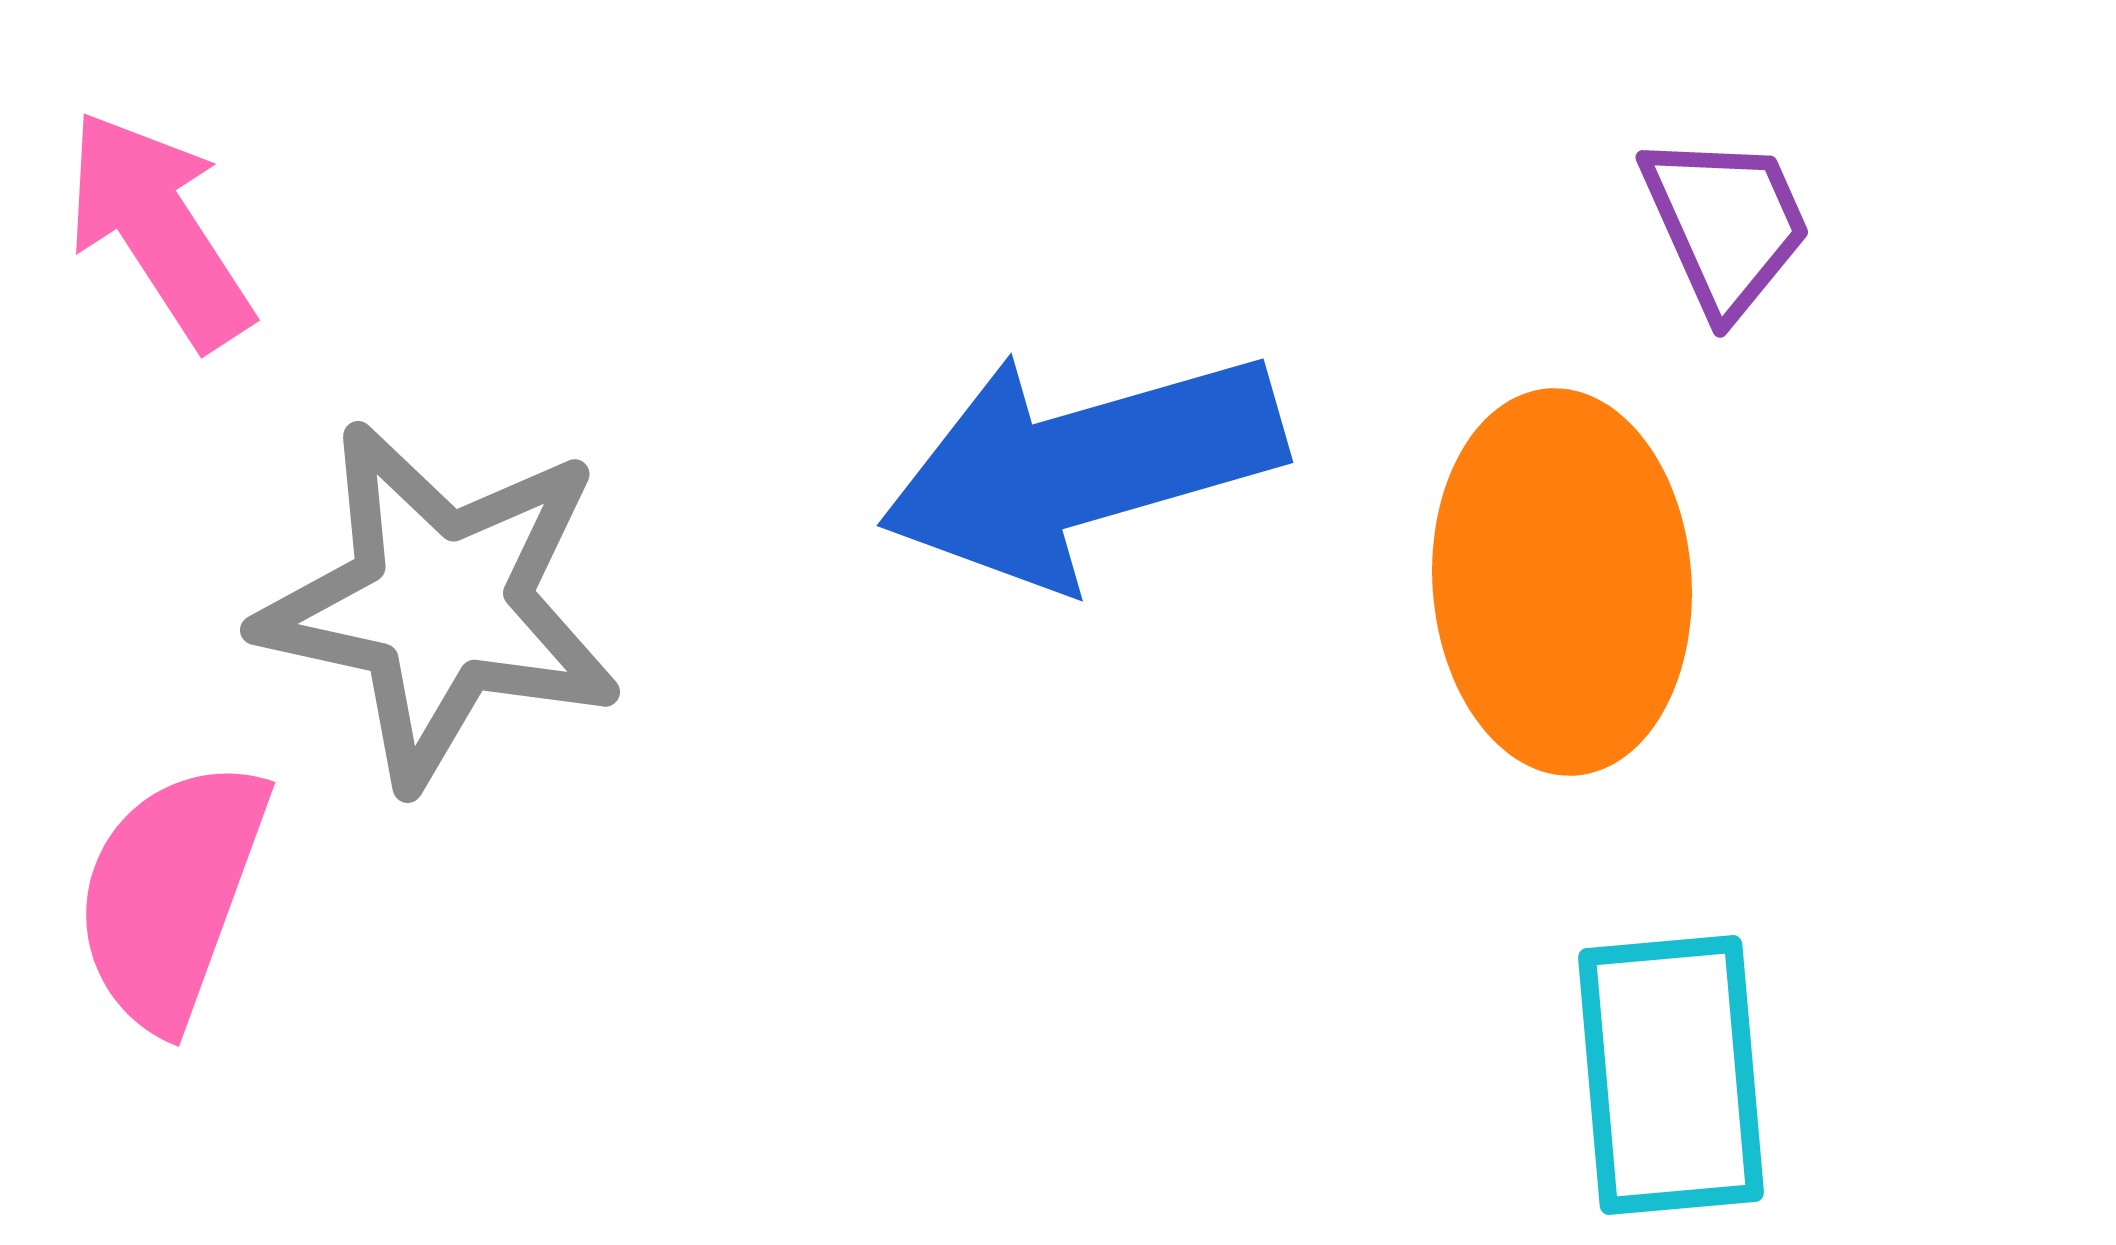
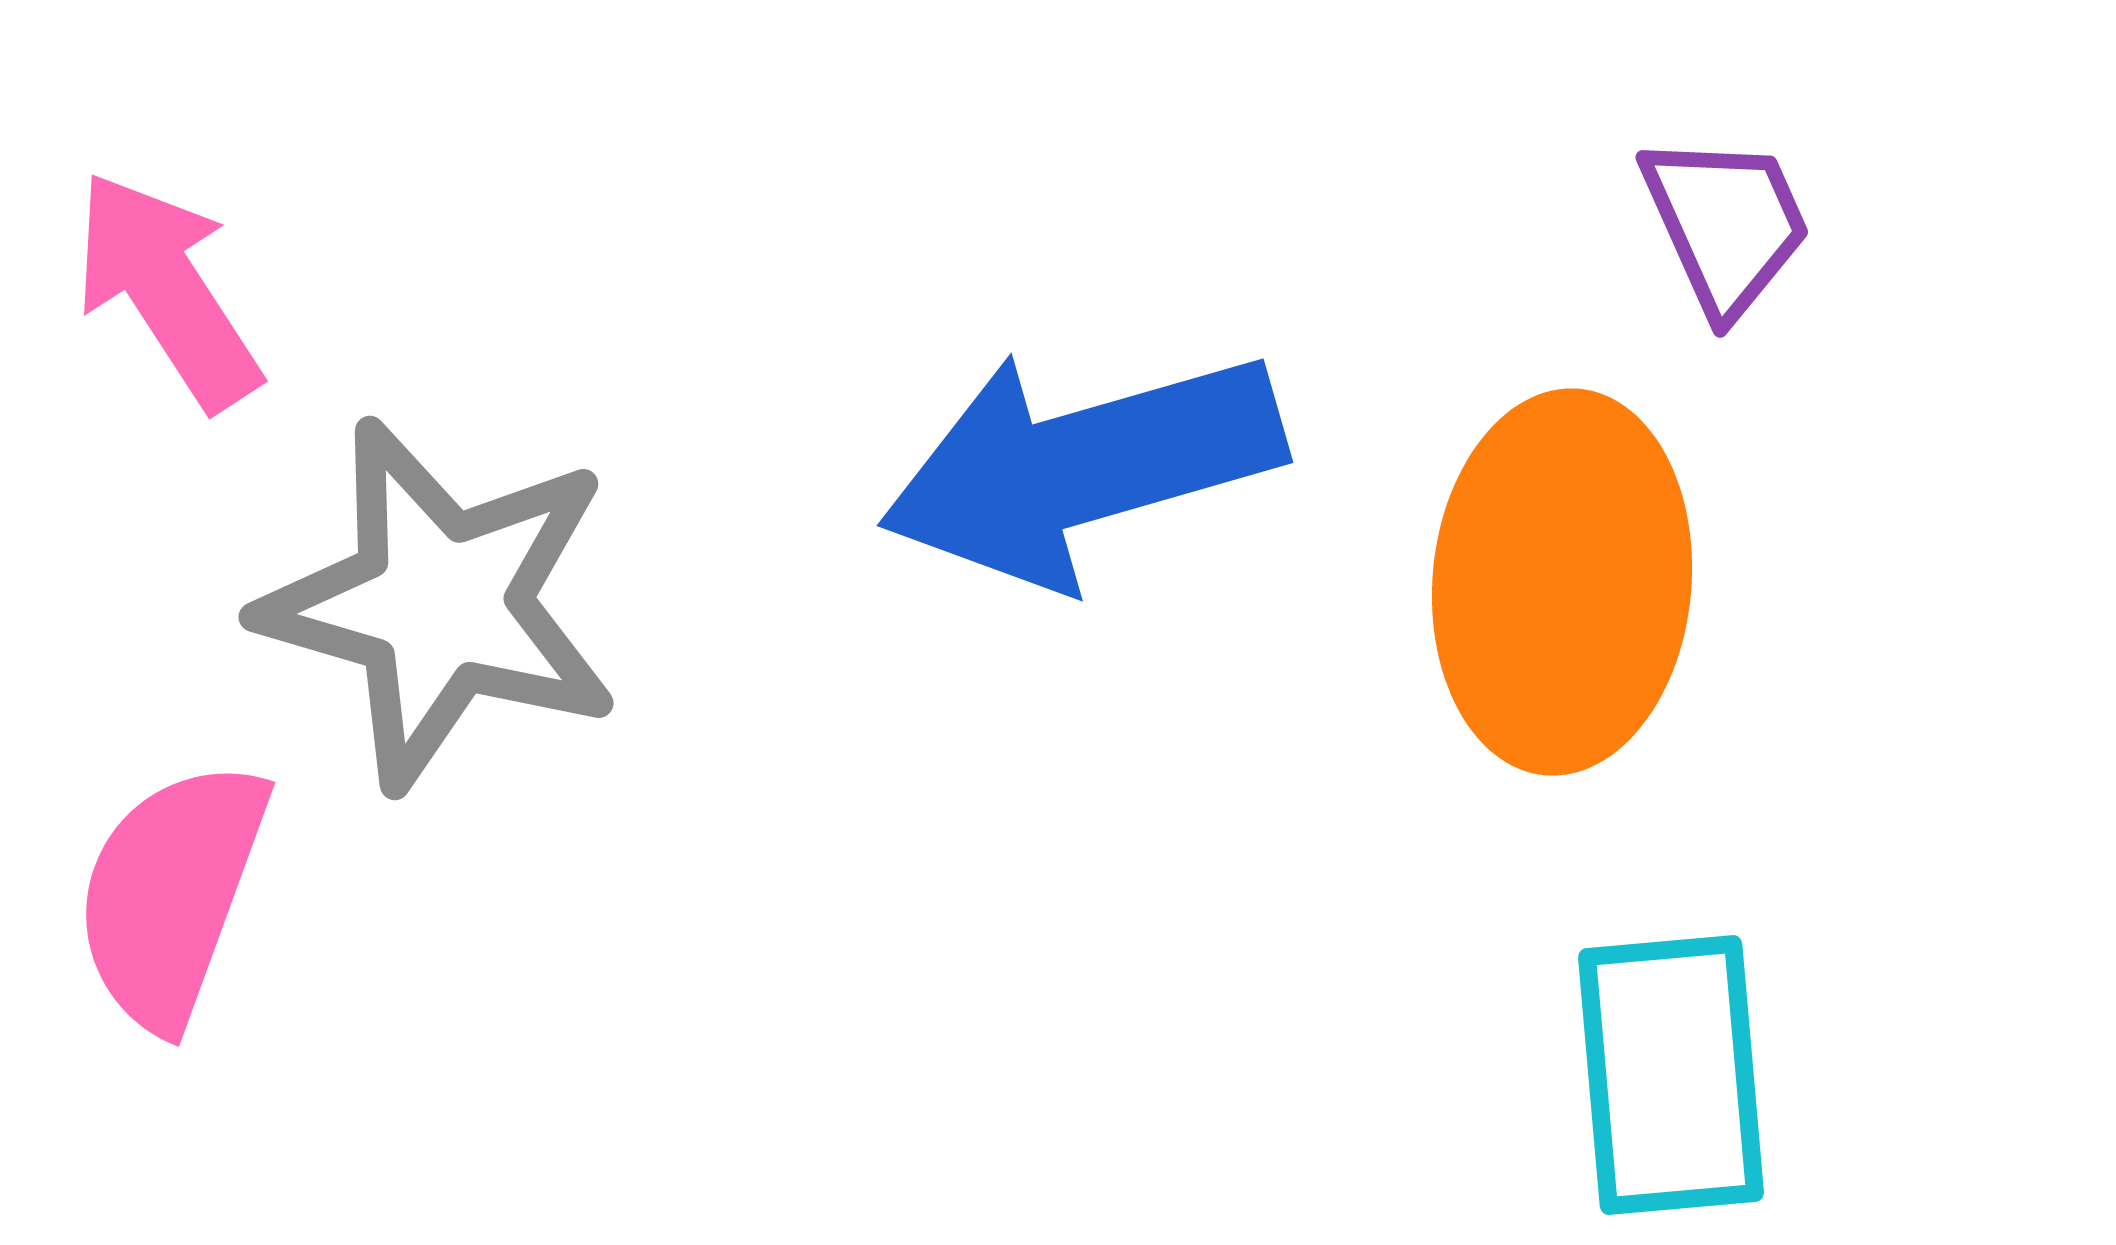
pink arrow: moved 8 px right, 61 px down
orange ellipse: rotated 9 degrees clockwise
gray star: rotated 4 degrees clockwise
